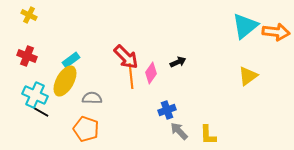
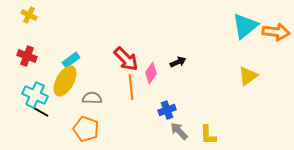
red arrow: moved 2 px down
orange line: moved 11 px down
